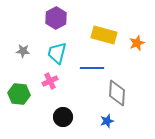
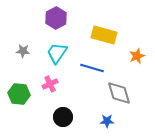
orange star: moved 13 px down
cyan trapezoid: rotated 20 degrees clockwise
blue line: rotated 15 degrees clockwise
pink cross: moved 3 px down
gray diamond: moved 2 px right; rotated 20 degrees counterclockwise
blue star: rotated 16 degrees clockwise
